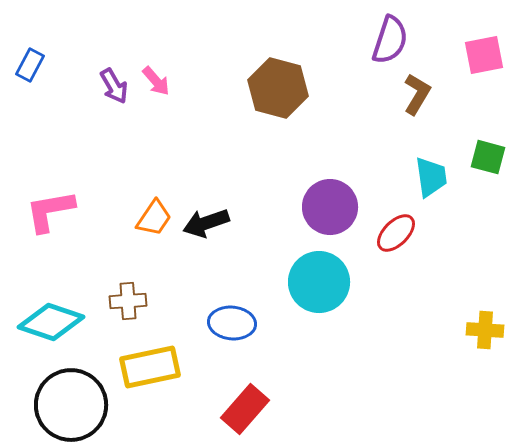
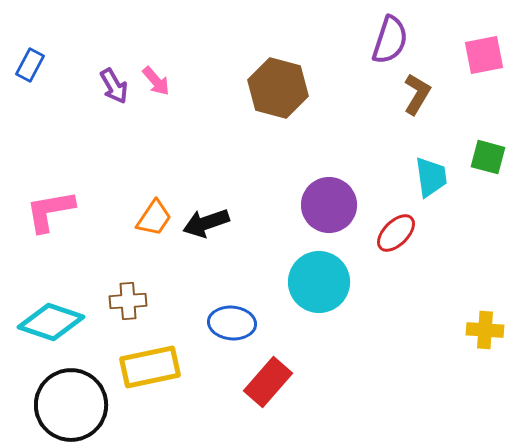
purple circle: moved 1 px left, 2 px up
red rectangle: moved 23 px right, 27 px up
